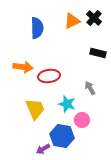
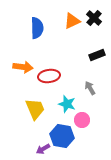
black rectangle: moved 1 px left, 2 px down; rotated 35 degrees counterclockwise
